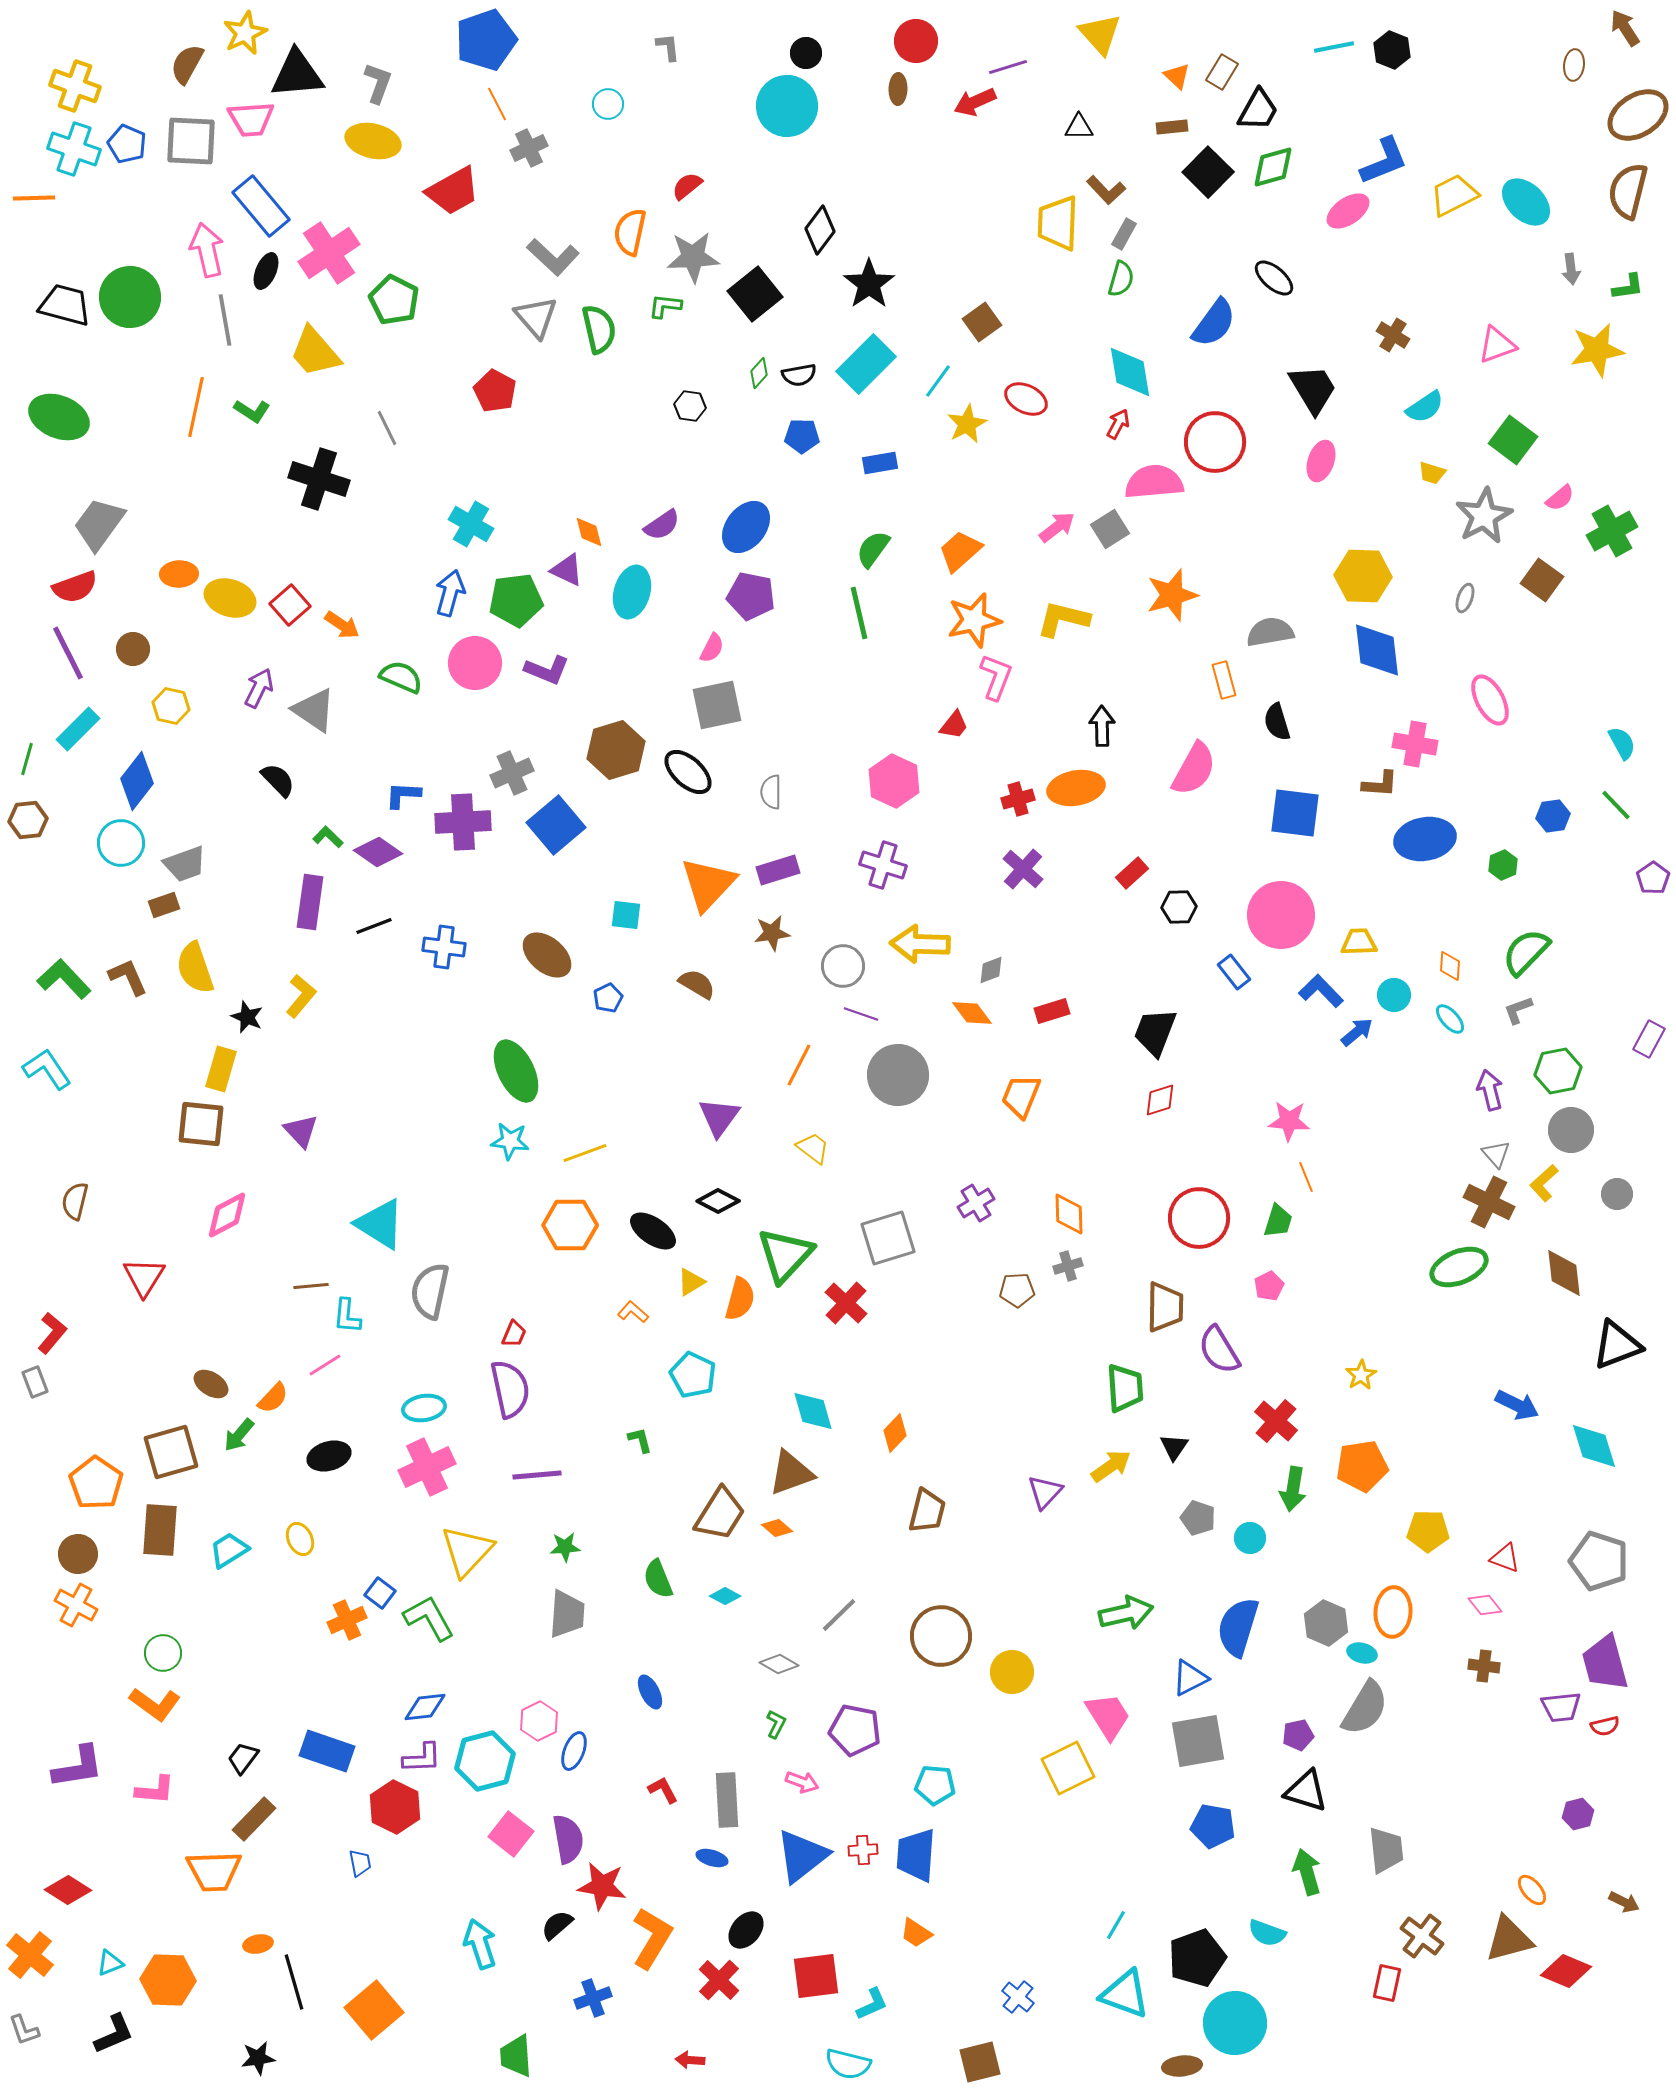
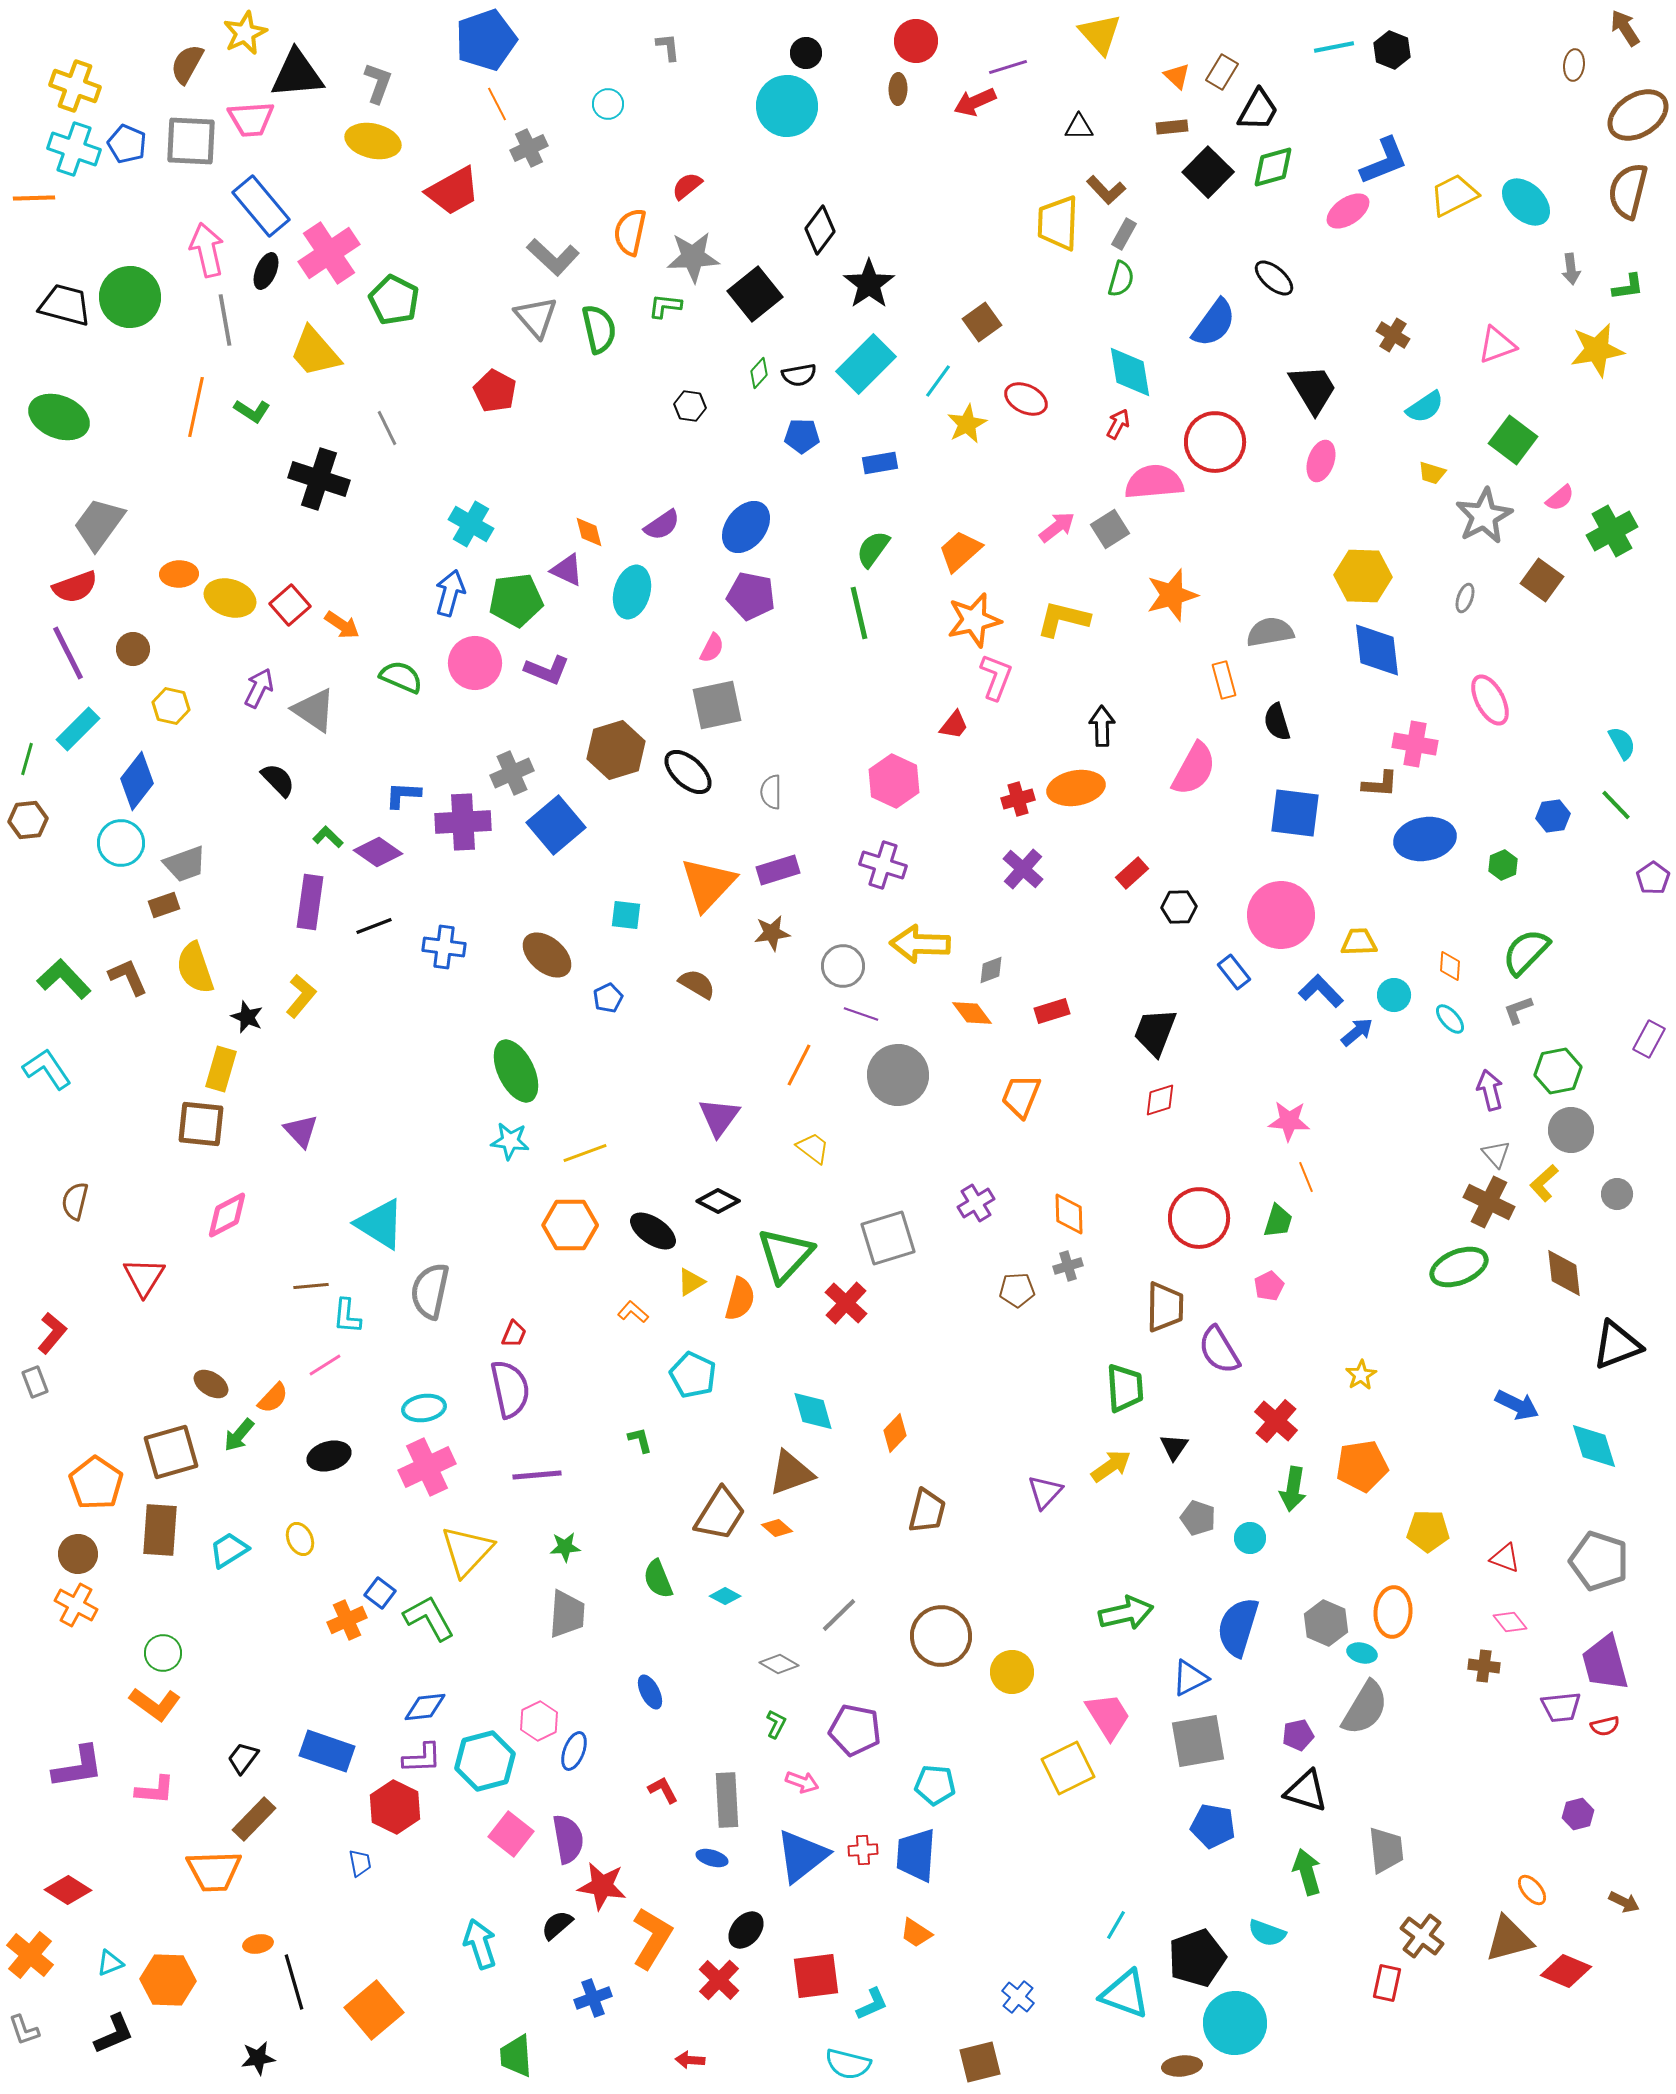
pink diamond at (1485, 1605): moved 25 px right, 17 px down
